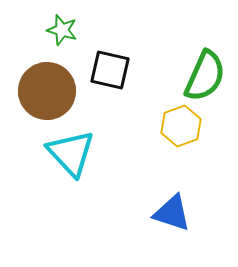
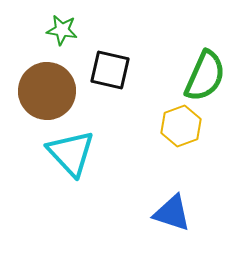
green star: rotated 8 degrees counterclockwise
